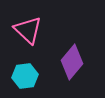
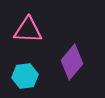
pink triangle: rotated 40 degrees counterclockwise
